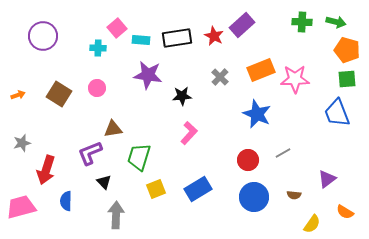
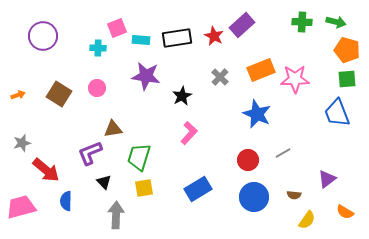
pink square: rotated 18 degrees clockwise
purple star: moved 2 px left, 1 px down
black star: rotated 24 degrees counterclockwise
red arrow: rotated 68 degrees counterclockwise
yellow square: moved 12 px left, 1 px up; rotated 12 degrees clockwise
yellow semicircle: moved 5 px left, 4 px up
